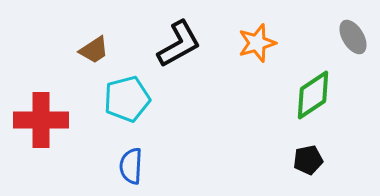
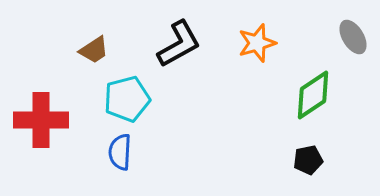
blue semicircle: moved 11 px left, 14 px up
